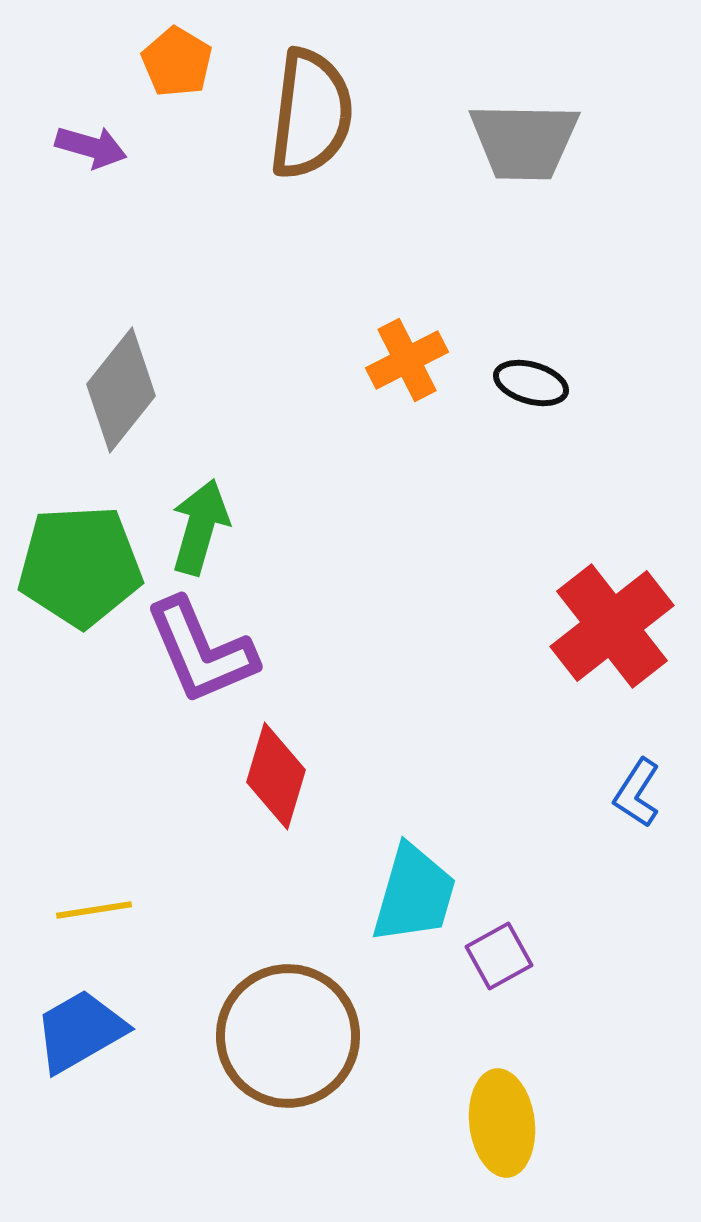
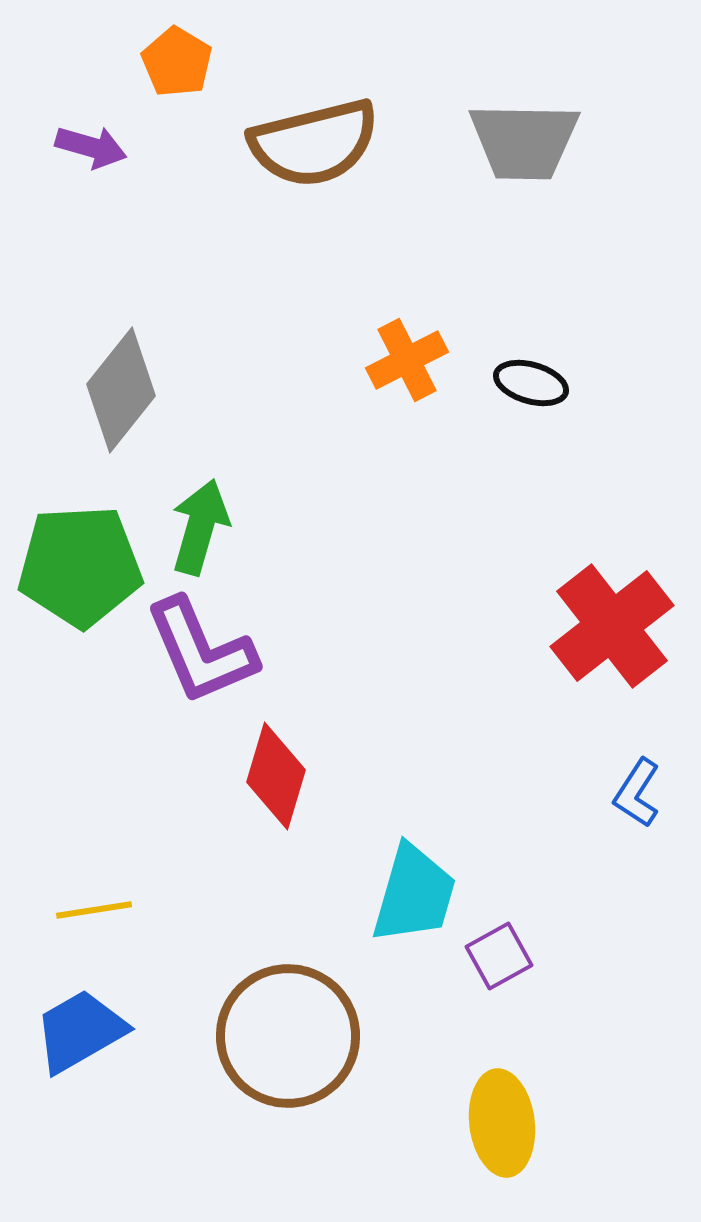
brown semicircle: moved 3 px right, 29 px down; rotated 69 degrees clockwise
